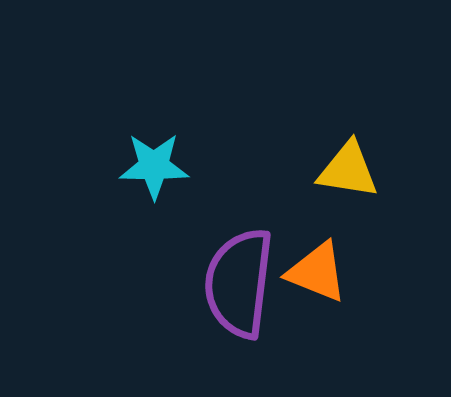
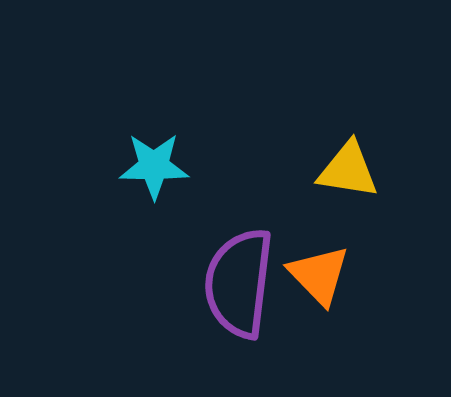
orange triangle: moved 2 px right, 3 px down; rotated 24 degrees clockwise
